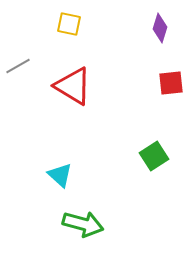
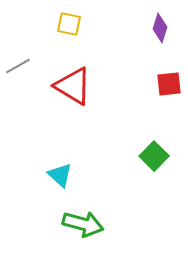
red square: moved 2 px left, 1 px down
green square: rotated 12 degrees counterclockwise
